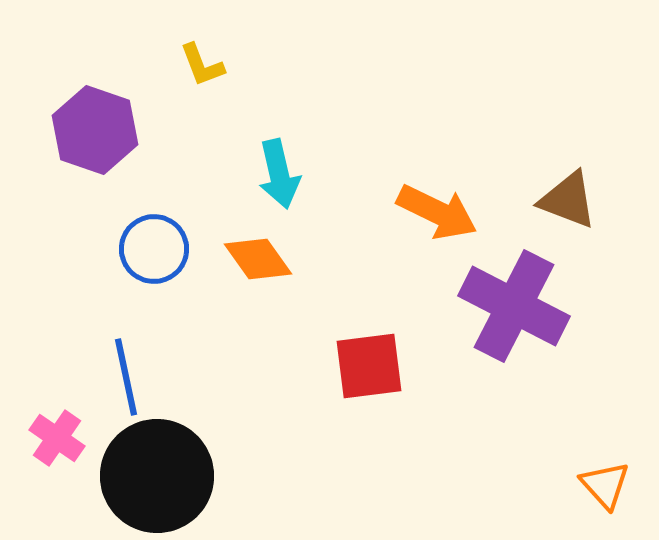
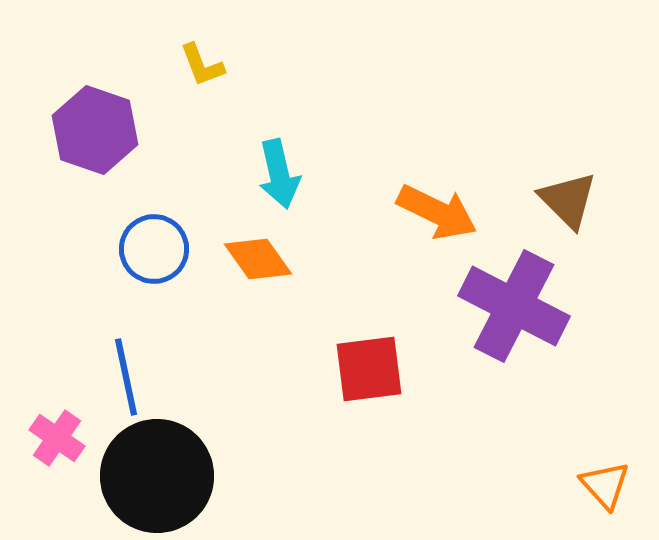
brown triangle: rotated 24 degrees clockwise
red square: moved 3 px down
